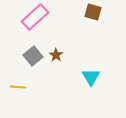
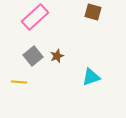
brown star: moved 1 px right, 1 px down; rotated 16 degrees clockwise
cyan triangle: rotated 42 degrees clockwise
yellow line: moved 1 px right, 5 px up
